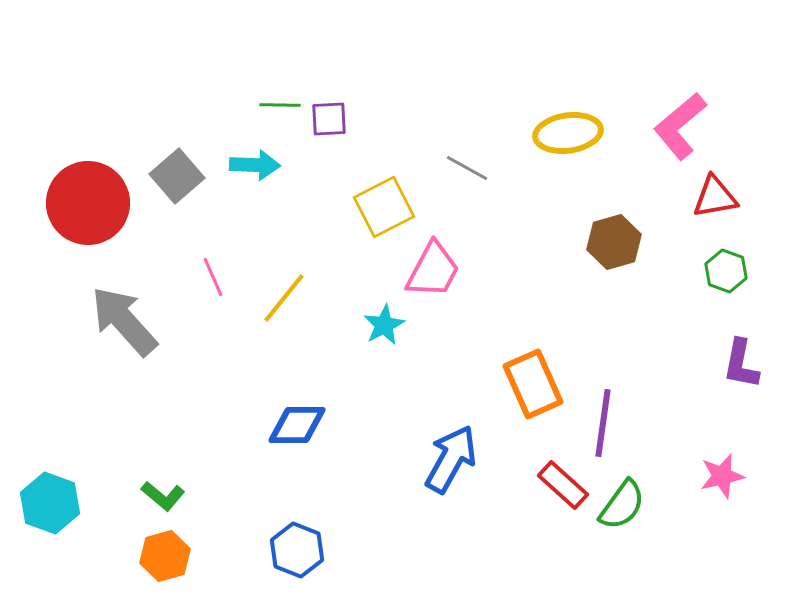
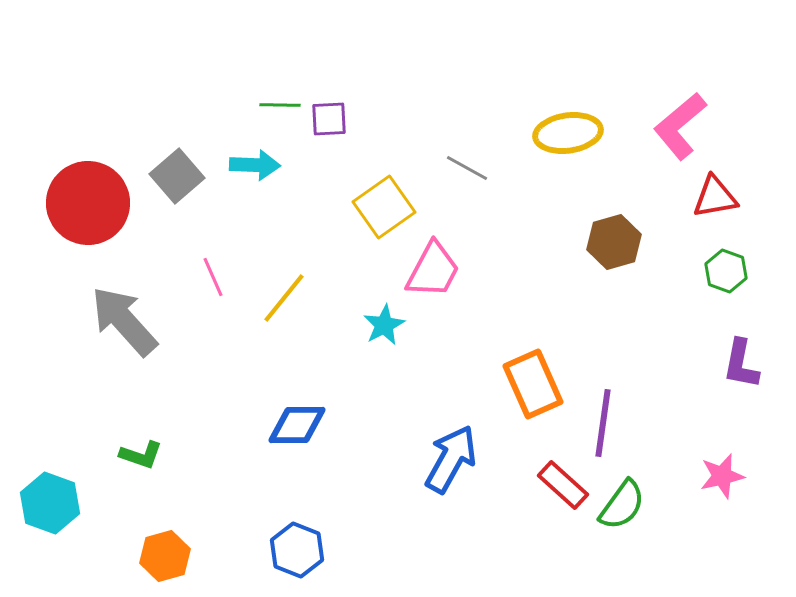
yellow square: rotated 8 degrees counterclockwise
green L-shape: moved 22 px left, 41 px up; rotated 21 degrees counterclockwise
